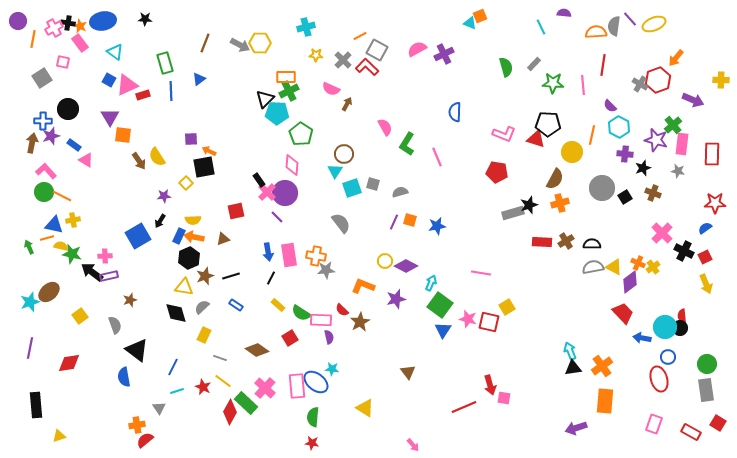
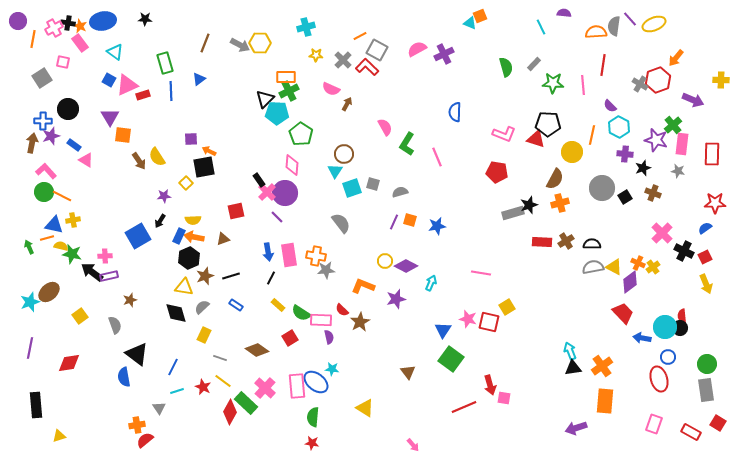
green square at (440, 305): moved 11 px right, 54 px down
black triangle at (137, 350): moved 4 px down
